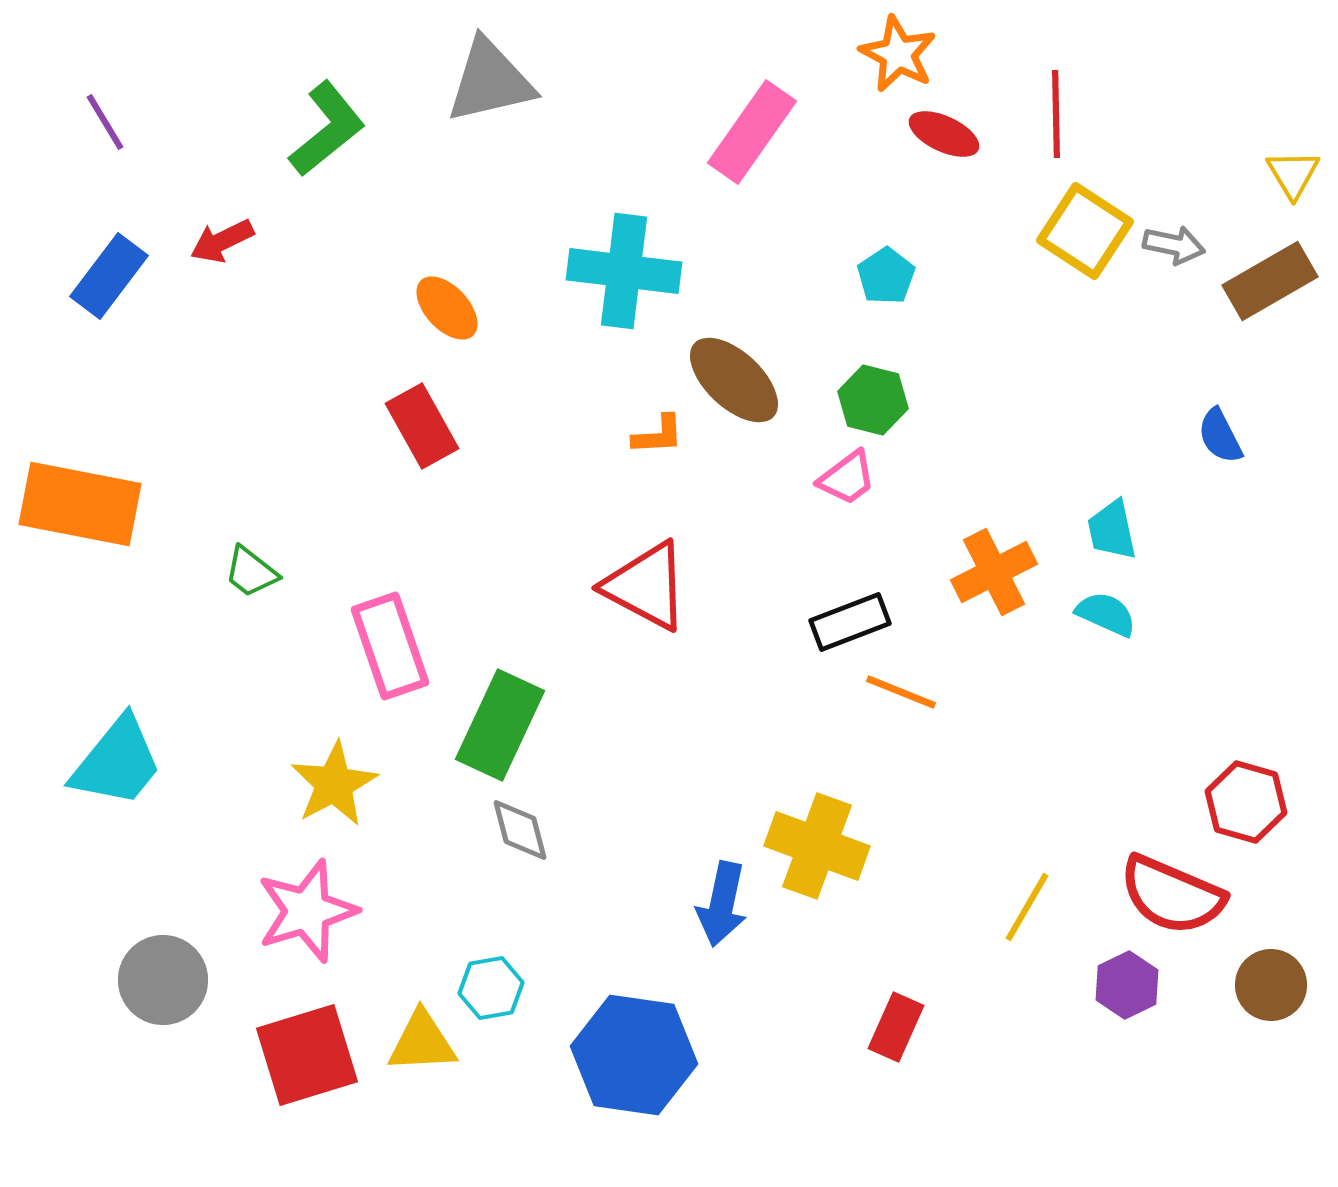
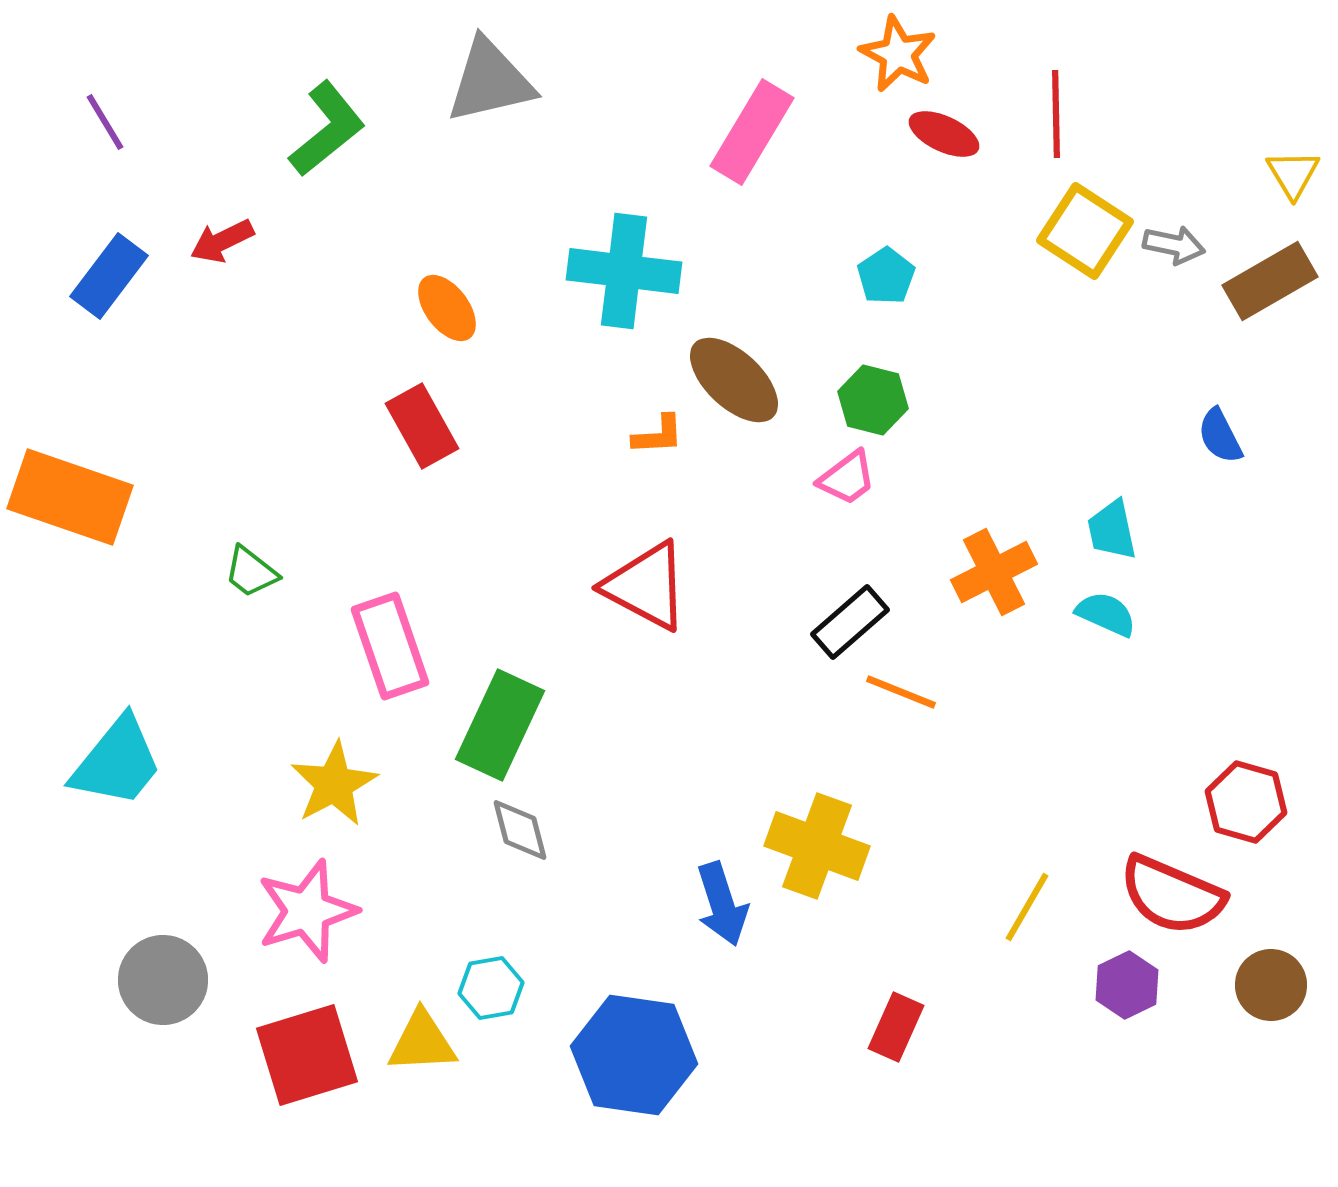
pink rectangle at (752, 132): rotated 4 degrees counterclockwise
orange ellipse at (447, 308): rotated 6 degrees clockwise
orange rectangle at (80, 504): moved 10 px left, 7 px up; rotated 8 degrees clockwise
black rectangle at (850, 622): rotated 20 degrees counterclockwise
blue arrow at (722, 904): rotated 30 degrees counterclockwise
